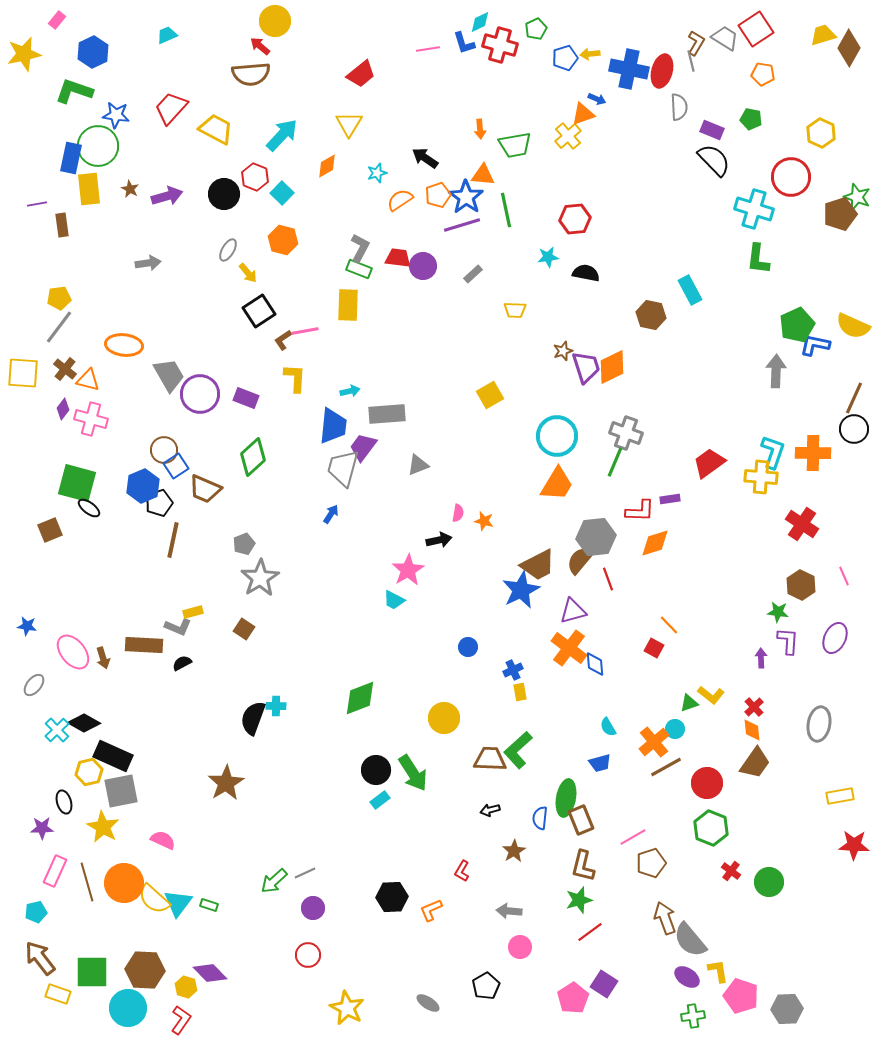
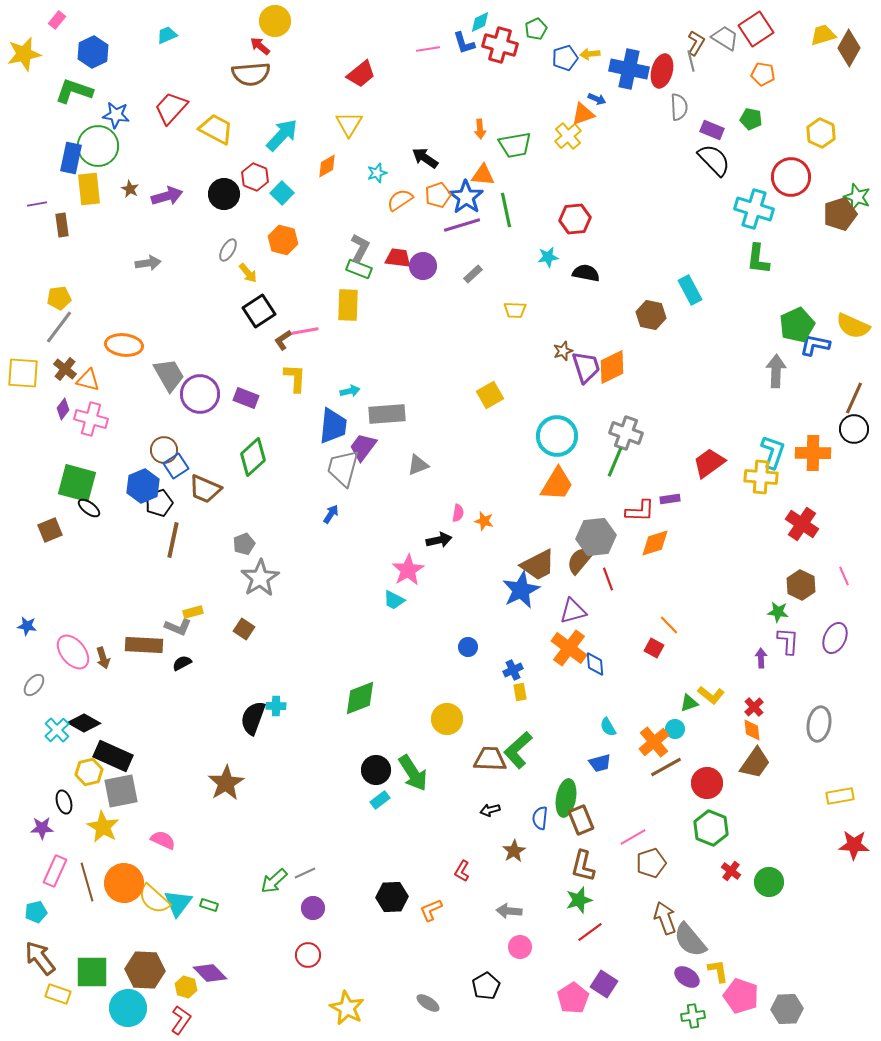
yellow circle at (444, 718): moved 3 px right, 1 px down
